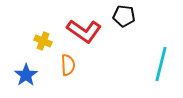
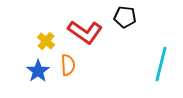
black pentagon: moved 1 px right, 1 px down
red L-shape: moved 1 px right, 1 px down
yellow cross: moved 3 px right; rotated 18 degrees clockwise
blue star: moved 12 px right, 4 px up
